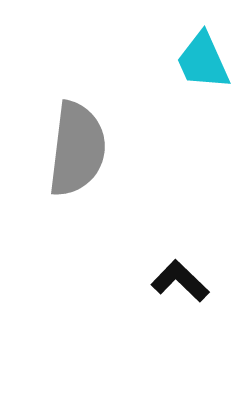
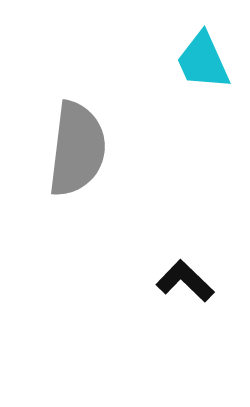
black L-shape: moved 5 px right
